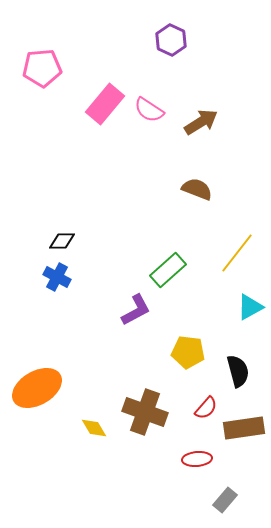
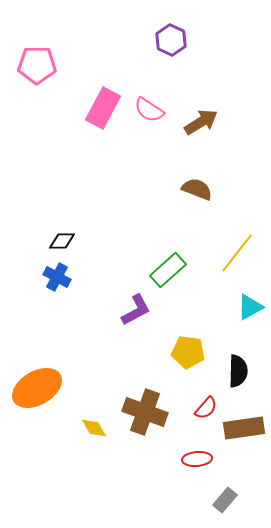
pink pentagon: moved 5 px left, 3 px up; rotated 6 degrees clockwise
pink rectangle: moved 2 px left, 4 px down; rotated 12 degrees counterclockwise
black semicircle: rotated 16 degrees clockwise
